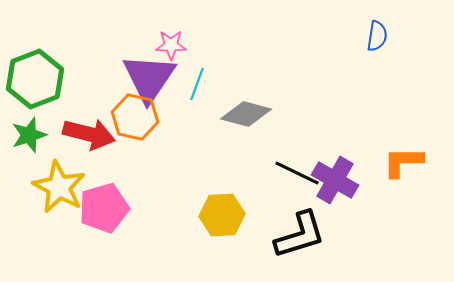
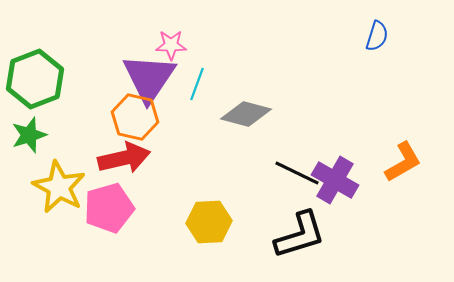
blue semicircle: rotated 8 degrees clockwise
red arrow: moved 35 px right, 24 px down; rotated 27 degrees counterclockwise
orange L-shape: rotated 150 degrees clockwise
pink pentagon: moved 5 px right
yellow hexagon: moved 13 px left, 7 px down
